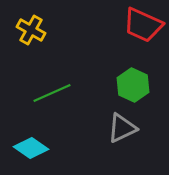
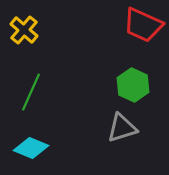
yellow cross: moved 7 px left; rotated 12 degrees clockwise
green line: moved 21 px left, 1 px up; rotated 42 degrees counterclockwise
gray triangle: rotated 8 degrees clockwise
cyan diamond: rotated 12 degrees counterclockwise
